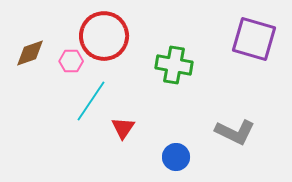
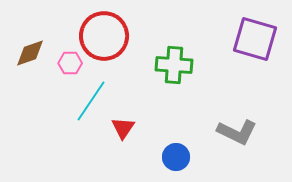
purple square: moved 1 px right
pink hexagon: moved 1 px left, 2 px down
green cross: rotated 6 degrees counterclockwise
gray L-shape: moved 2 px right
